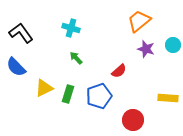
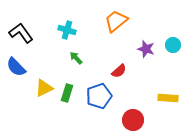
orange trapezoid: moved 23 px left
cyan cross: moved 4 px left, 2 px down
green rectangle: moved 1 px left, 1 px up
